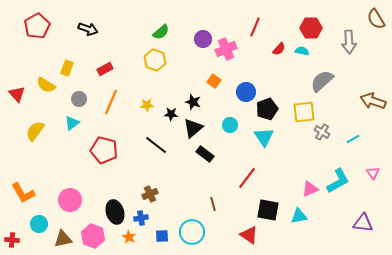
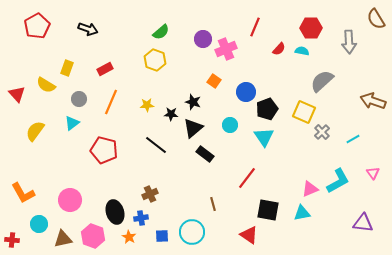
yellow square at (304, 112): rotated 30 degrees clockwise
gray cross at (322, 132): rotated 14 degrees clockwise
cyan triangle at (299, 216): moved 3 px right, 3 px up
